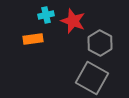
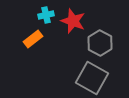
orange rectangle: rotated 30 degrees counterclockwise
